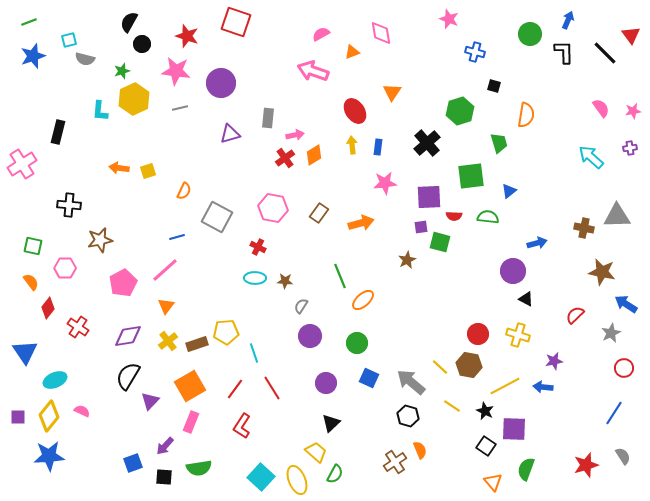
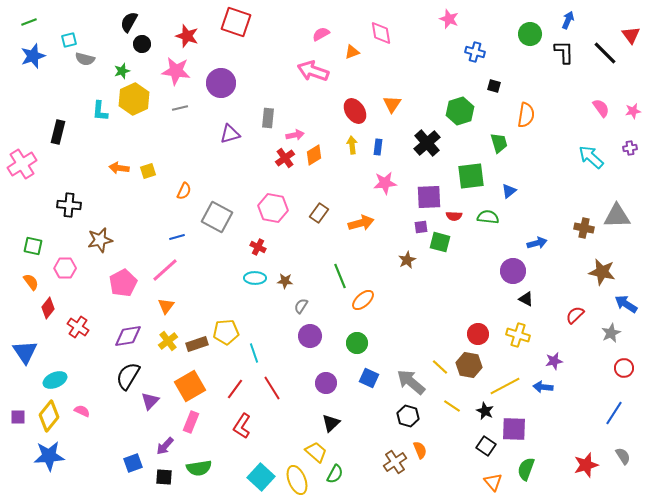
orange triangle at (392, 92): moved 12 px down
